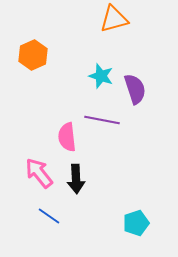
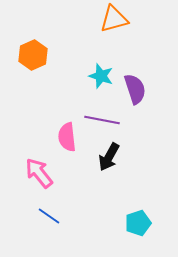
black arrow: moved 33 px right, 22 px up; rotated 32 degrees clockwise
cyan pentagon: moved 2 px right
